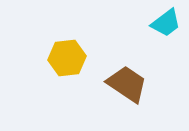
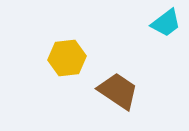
brown trapezoid: moved 9 px left, 7 px down
